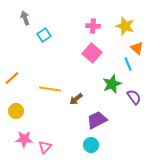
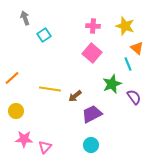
brown arrow: moved 1 px left, 3 px up
purple trapezoid: moved 5 px left, 6 px up
